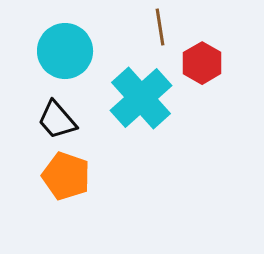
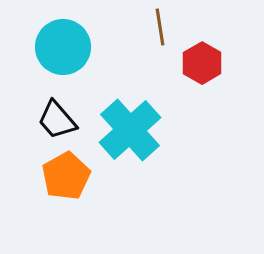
cyan circle: moved 2 px left, 4 px up
cyan cross: moved 11 px left, 32 px down
orange pentagon: rotated 24 degrees clockwise
